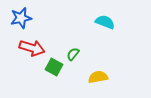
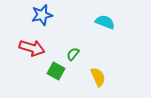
blue star: moved 21 px right, 3 px up
green square: moved 2 px right, 4 px down
yellow semicircle: rotated 78 degrees clockwise
